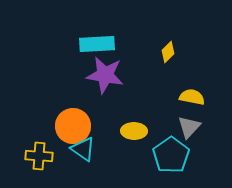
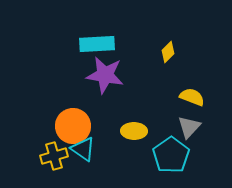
yellow semicircle: rotated 10 degrees clockwise
yellow cross: moved 15 px right; rotated 20 degrees counterclockwise
